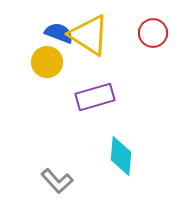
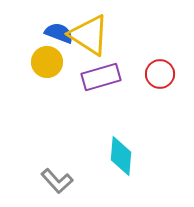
red circle: moved 7 px right, 41 px down
purple rectangle: moved 6 px right, 20 px up
